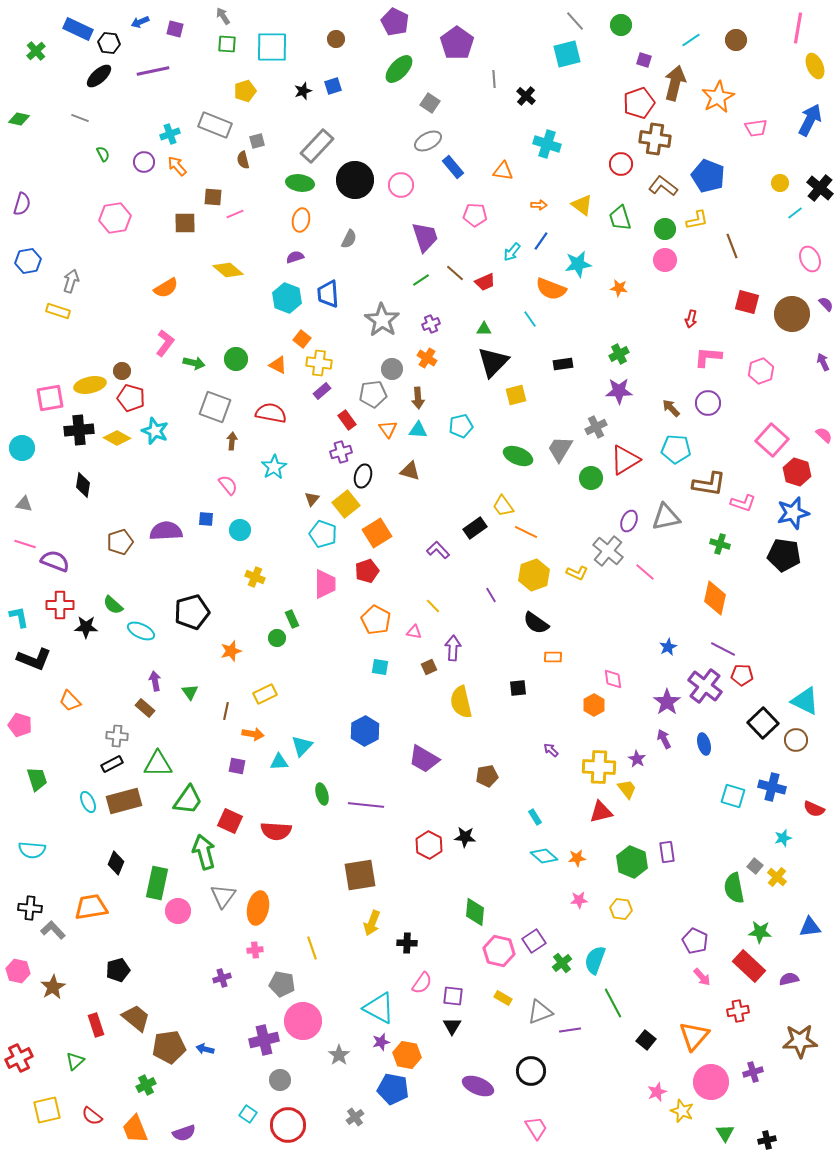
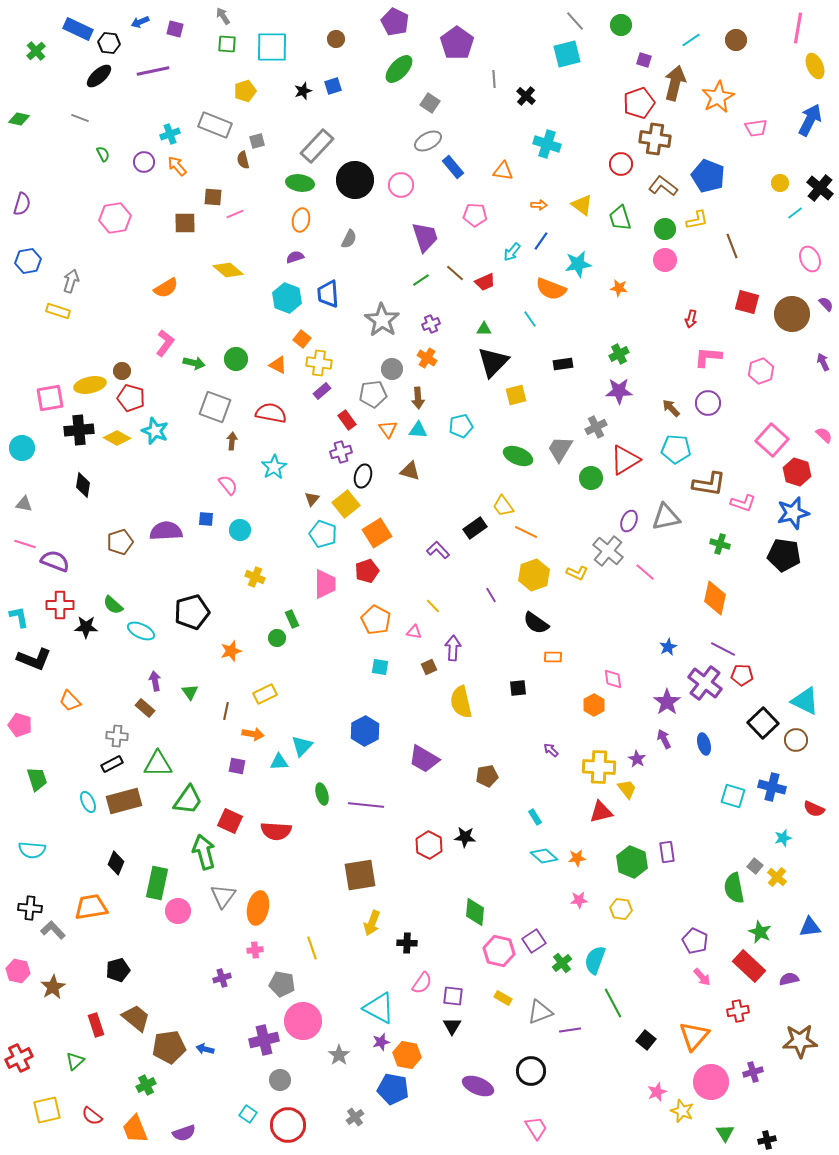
purple cross at (705, 686): moved 3 px up
green star at (760, 932): rotated 20 degrees clockwise
